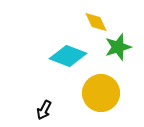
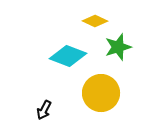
yellow diamond: moved 1 px left, 1 px up; rotated 40 degrees counterclockwise
